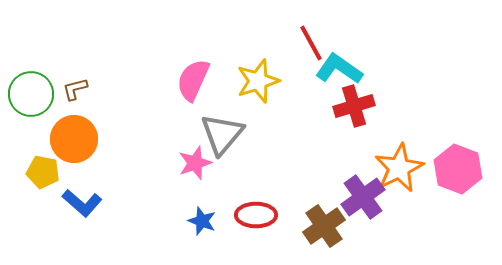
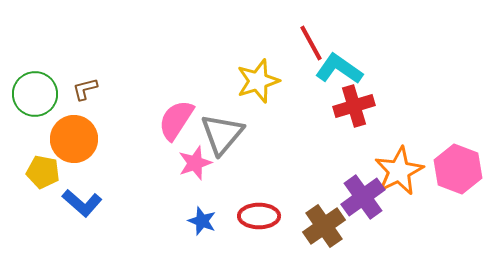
pink semicircle: moved 17 px left, 40 px down; rotated 9 degrees clockwise
brown L-shape: moved 10 px right
green circle: moved 4 px right
orange star: moved 3 px down
red ellipse: moved 3 px right, 1 px down
